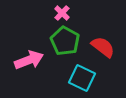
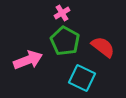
pink cross: rotated 14 degrees clockwise
pink arrow: moved 1 px left
